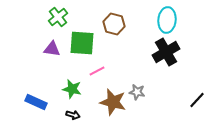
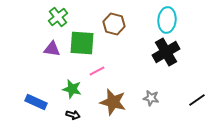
gray star: moved 14 px right, 6 px down
black line: rotated 12 degrees clockwise
